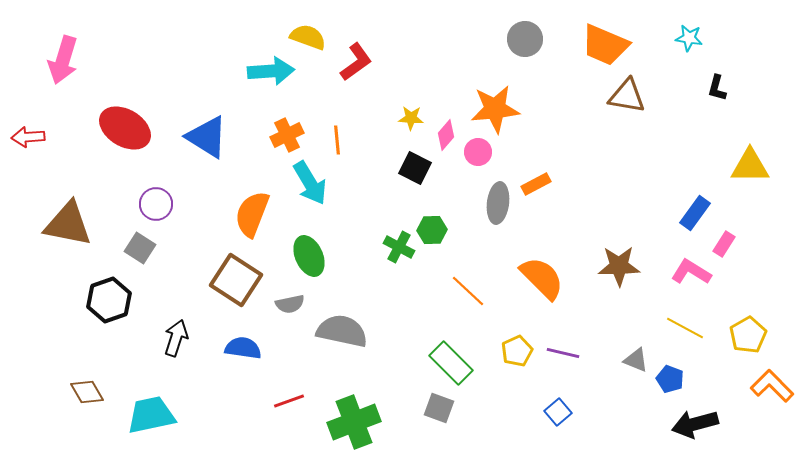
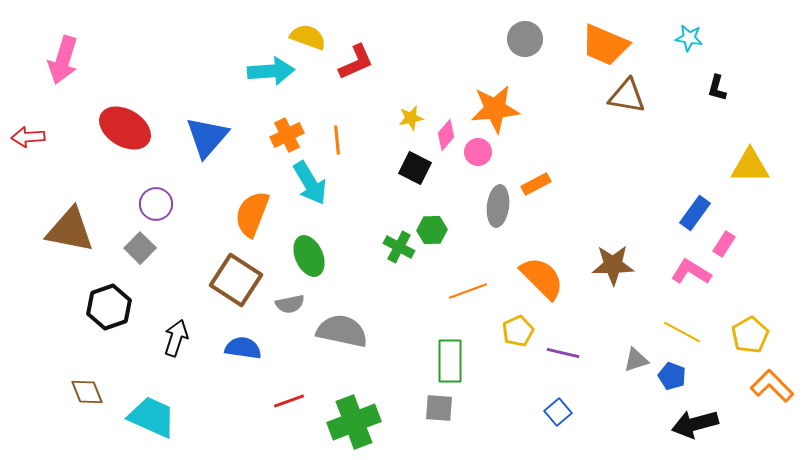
red L-shape at (356, 62): rotated 12 degrees clockwise
yellow star at (411, 118): rotated 15 degrees counterclockwise
blue triangle at (207, 137): rotated 39 degrees clockwise
gray ellipse at (498, 203): moved 3 px down
brown triangle at (68, 224): moved 2 px right, 6 px down
gray square at (140, 248): rotated 12 degrees clockwise
brown star at (619, 266): moved 6 px left, 1 px up
orange line at (468, 291): rotated 63 degrees counterclockwise
black hexagon at (109, 300): moved 7 px down
yellow line at (685, 328): moved 3 px left, 4 px down
yellow pentagon at (748, 335): moved 2 px right
yellow pentagon at (517, 351): moved 1 px right, 20 px up
gray triangle at (636, 360): rotated 40 degrees counterclockwise
green rectangle at (451, 363): moved 1 px left, 2 px up; rotated 45 degrees clockwise
blue pentagon at (670, 379): moved 2 px right, 3 px up
brown diamond at (87, 392): rotated 8 degrees clockwise
gray square at (439, 408): rotated 16 degrees counterclockwise
cyan trapezoid at (151, 415): moved 1 px right, 2 px down; rotated 36 degrees clockwise
